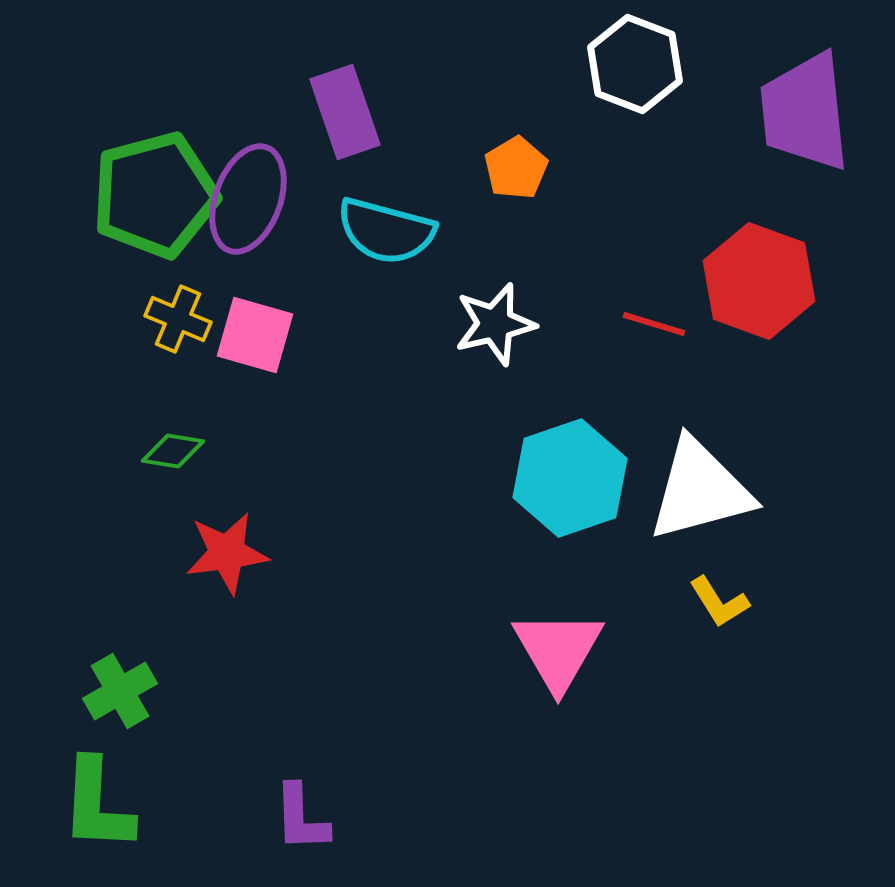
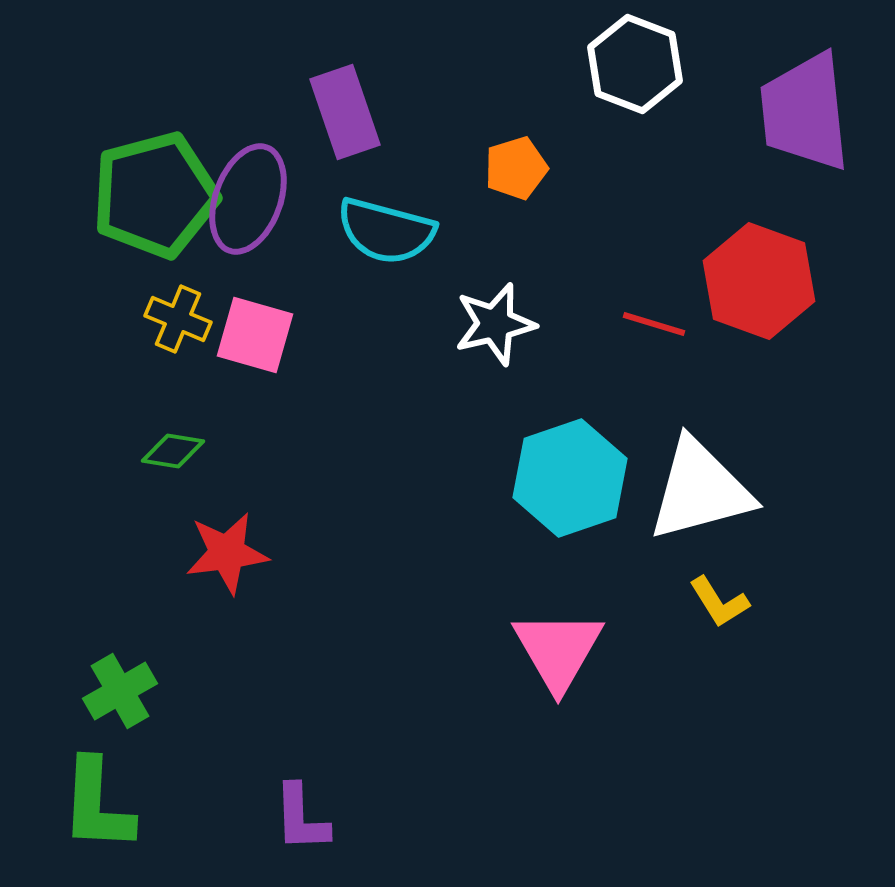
orange pentagon: rotated 14 degrees clockwise
